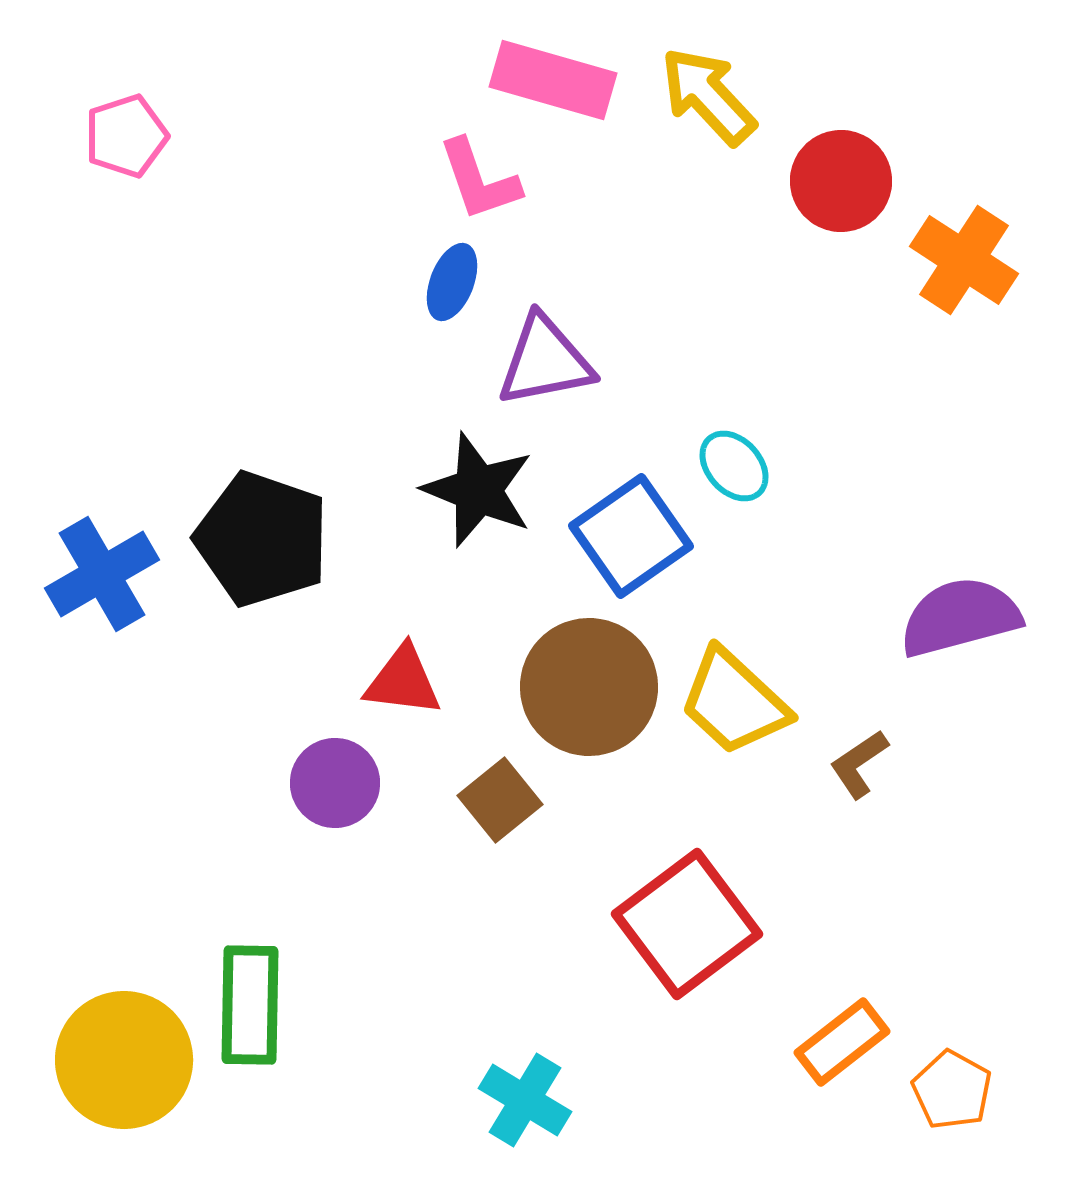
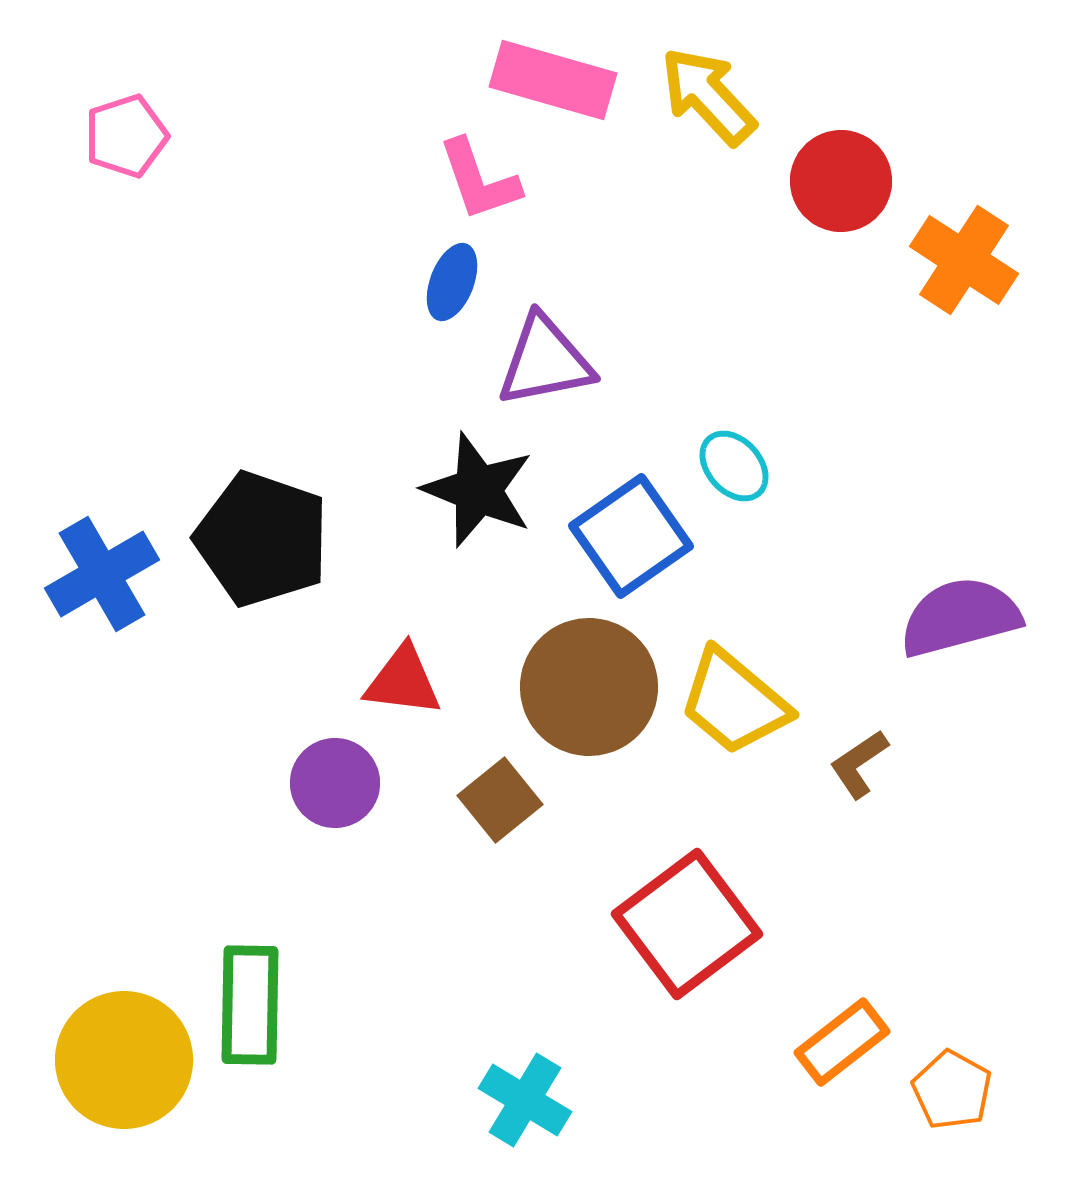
yellow trapezoid: rotated 3 degrees counterclockwise
